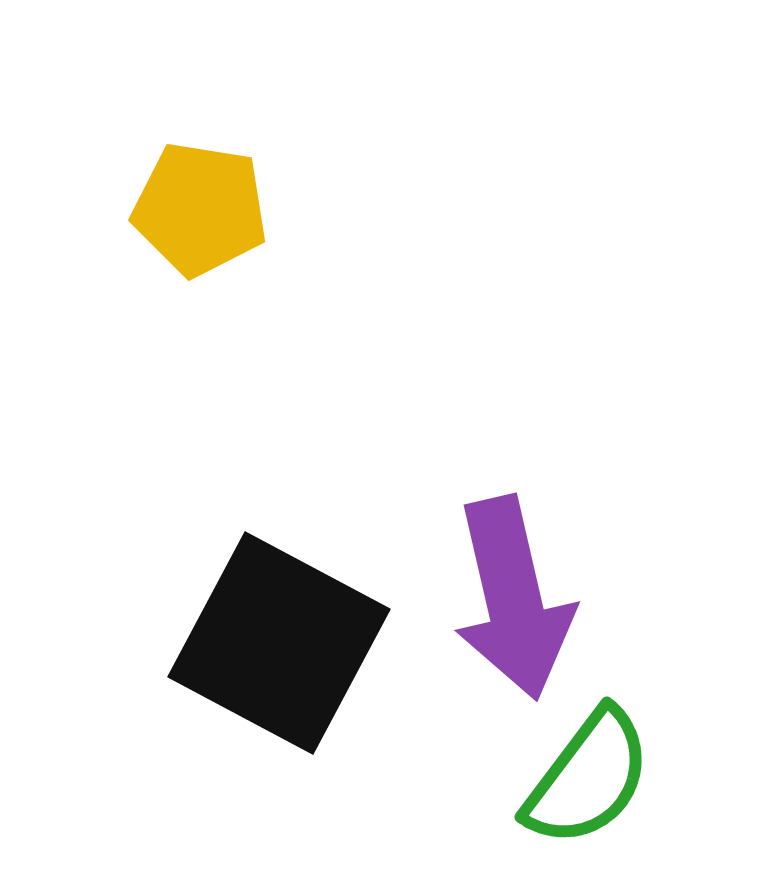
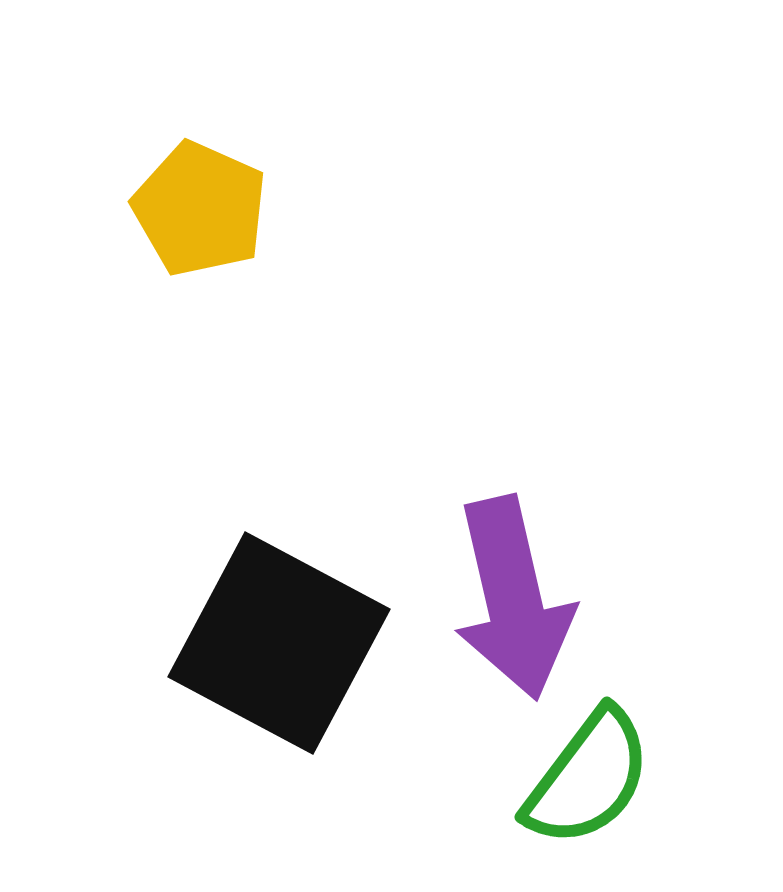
yellow pentagon: rotated 15 degrees clockwise
